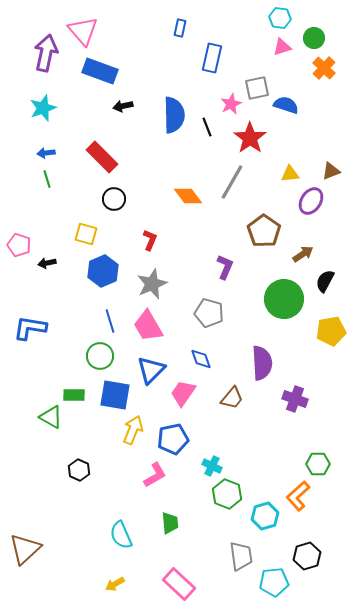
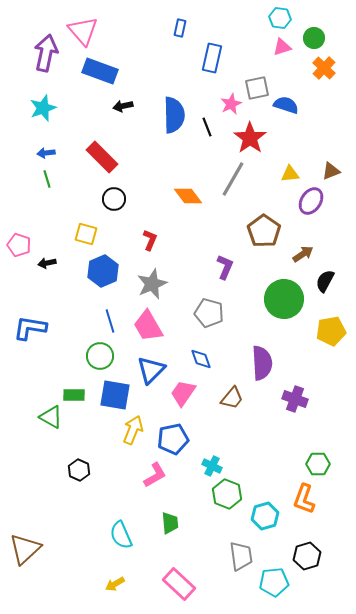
gray line at (232, 182): moved 1 px right, 3 px up
orange L-shape at (298, 496): moved 6 px right, 3 px down; rotated 28 degrees counterclockwise
